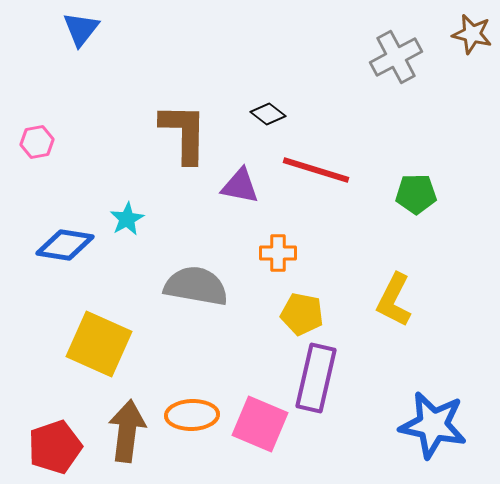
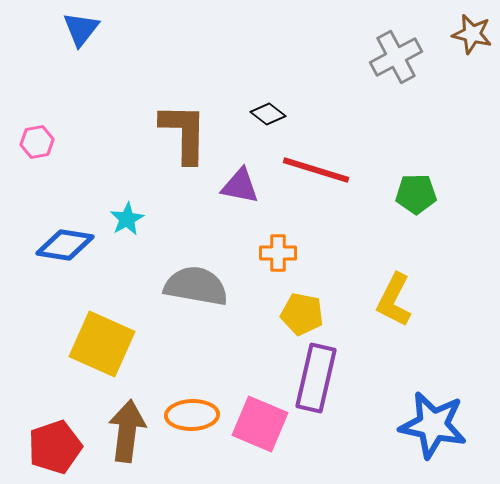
yellow square: moved 3 px right
